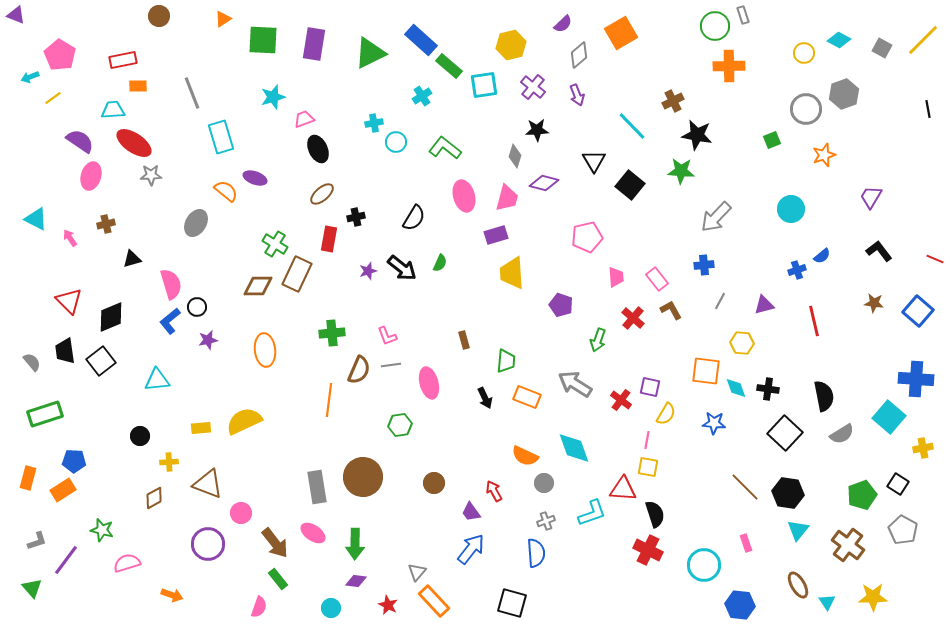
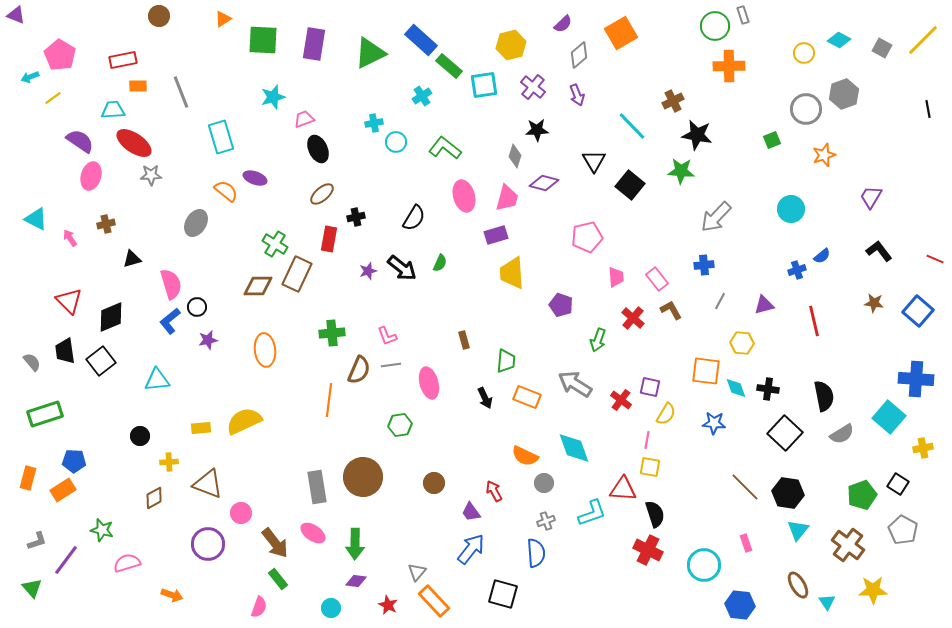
gray line at (192, 93): moved 11 px left, 1 px up
yellow square at (648, 467): moved 2 px right
yellow star at (873, 597): moved 7 px up
black square at (512, 603): moved 9 px left, 9 px up
